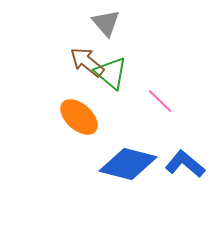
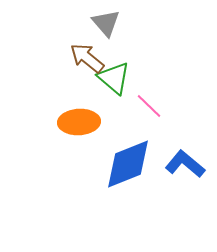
brown arrow: moved 4 px up
green triangle: moved 3 px right, 5 px down
pink line: moved 11 px left, 5 px down
orange ellipse: moved 5 px down; rotated 45 degrees counterclockwise
blue diamond: rotated 36 degrees counterclockwise
